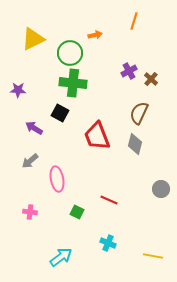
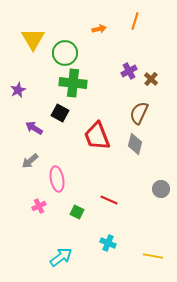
orange line: moved 1 px right
orange arrow: moved 4 px right, 6 px up
yellow triangle: rotated 35 degrees counterclockwise
green circle: moved 5 px left
purple star: rotated 28 degrees counterclockwise
pink cross: moved 9 px right, 6 px up; rotated 32 degrees counterclockwise
